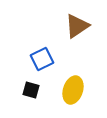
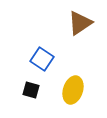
brown triangle: moved 3 px right, 3 px up
blue square: rotated 30 degrees counterclockwise
